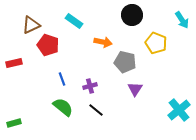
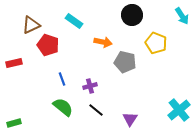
cyan arrow: moved 4 px up
purple triangle: moved 5 px left, 30 px down
